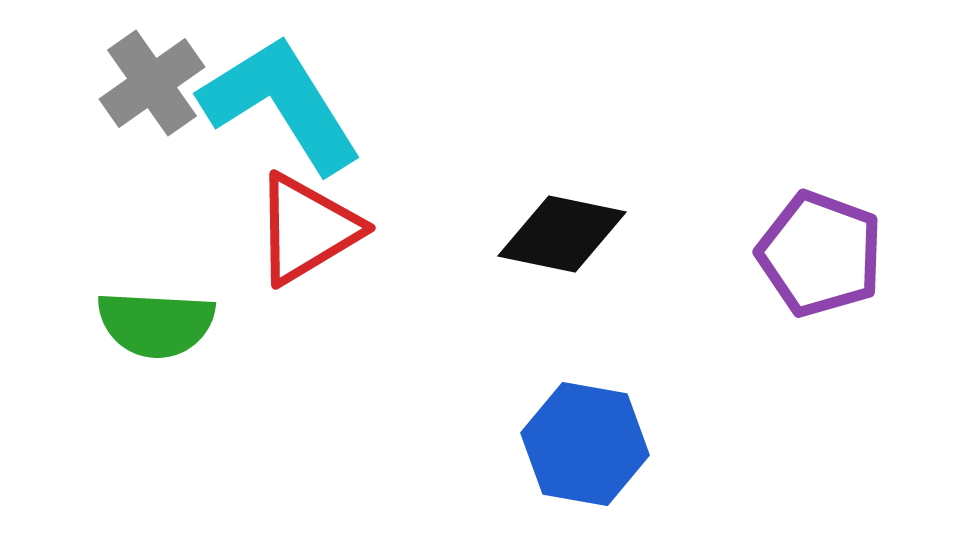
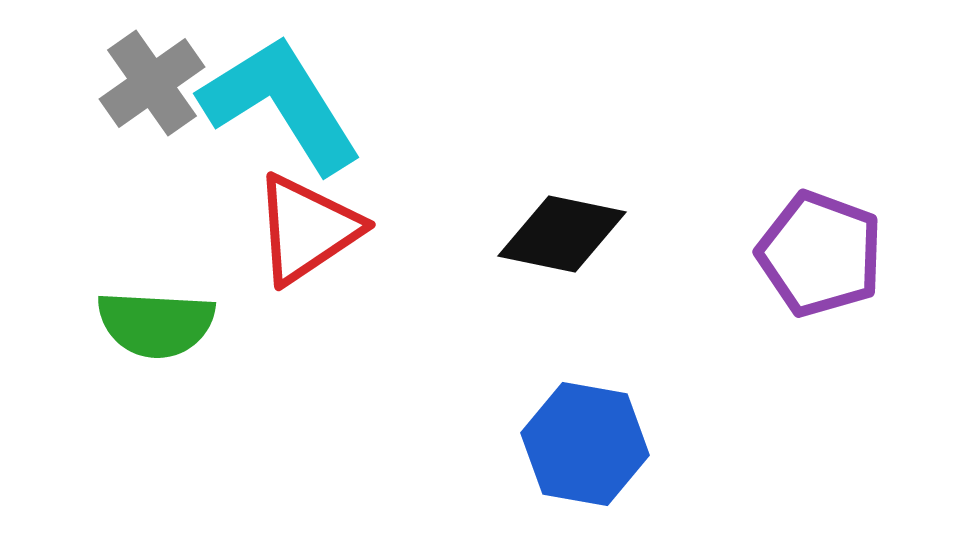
red triangle: rotated 3 degrees counterclockwise
